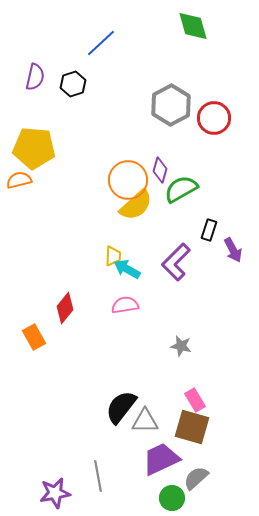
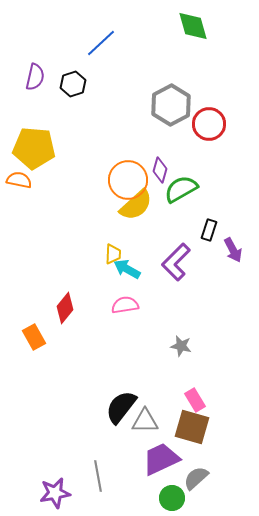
red circle: moved 5 px left, 6 px down
orange semicircle: rotated 25 degrees clockwise
yellow trapezoid: moved 2 px up
